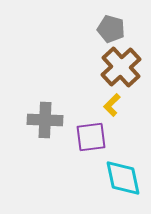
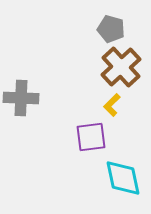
gray cross: moved 24 px left, 22 px up
